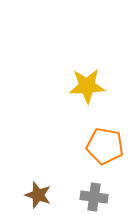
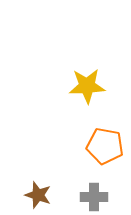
gray cross: rotated 8 degrees counterclockwise
